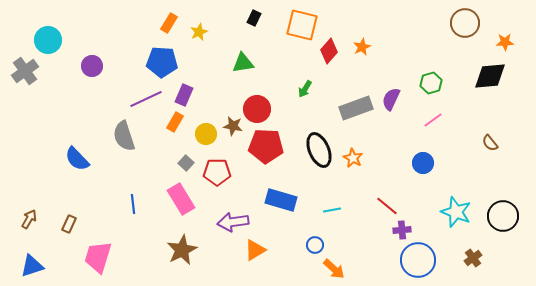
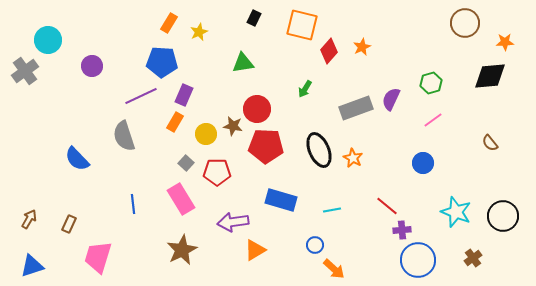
purple line at (146, 99): moved 5 px left, 3 px up
